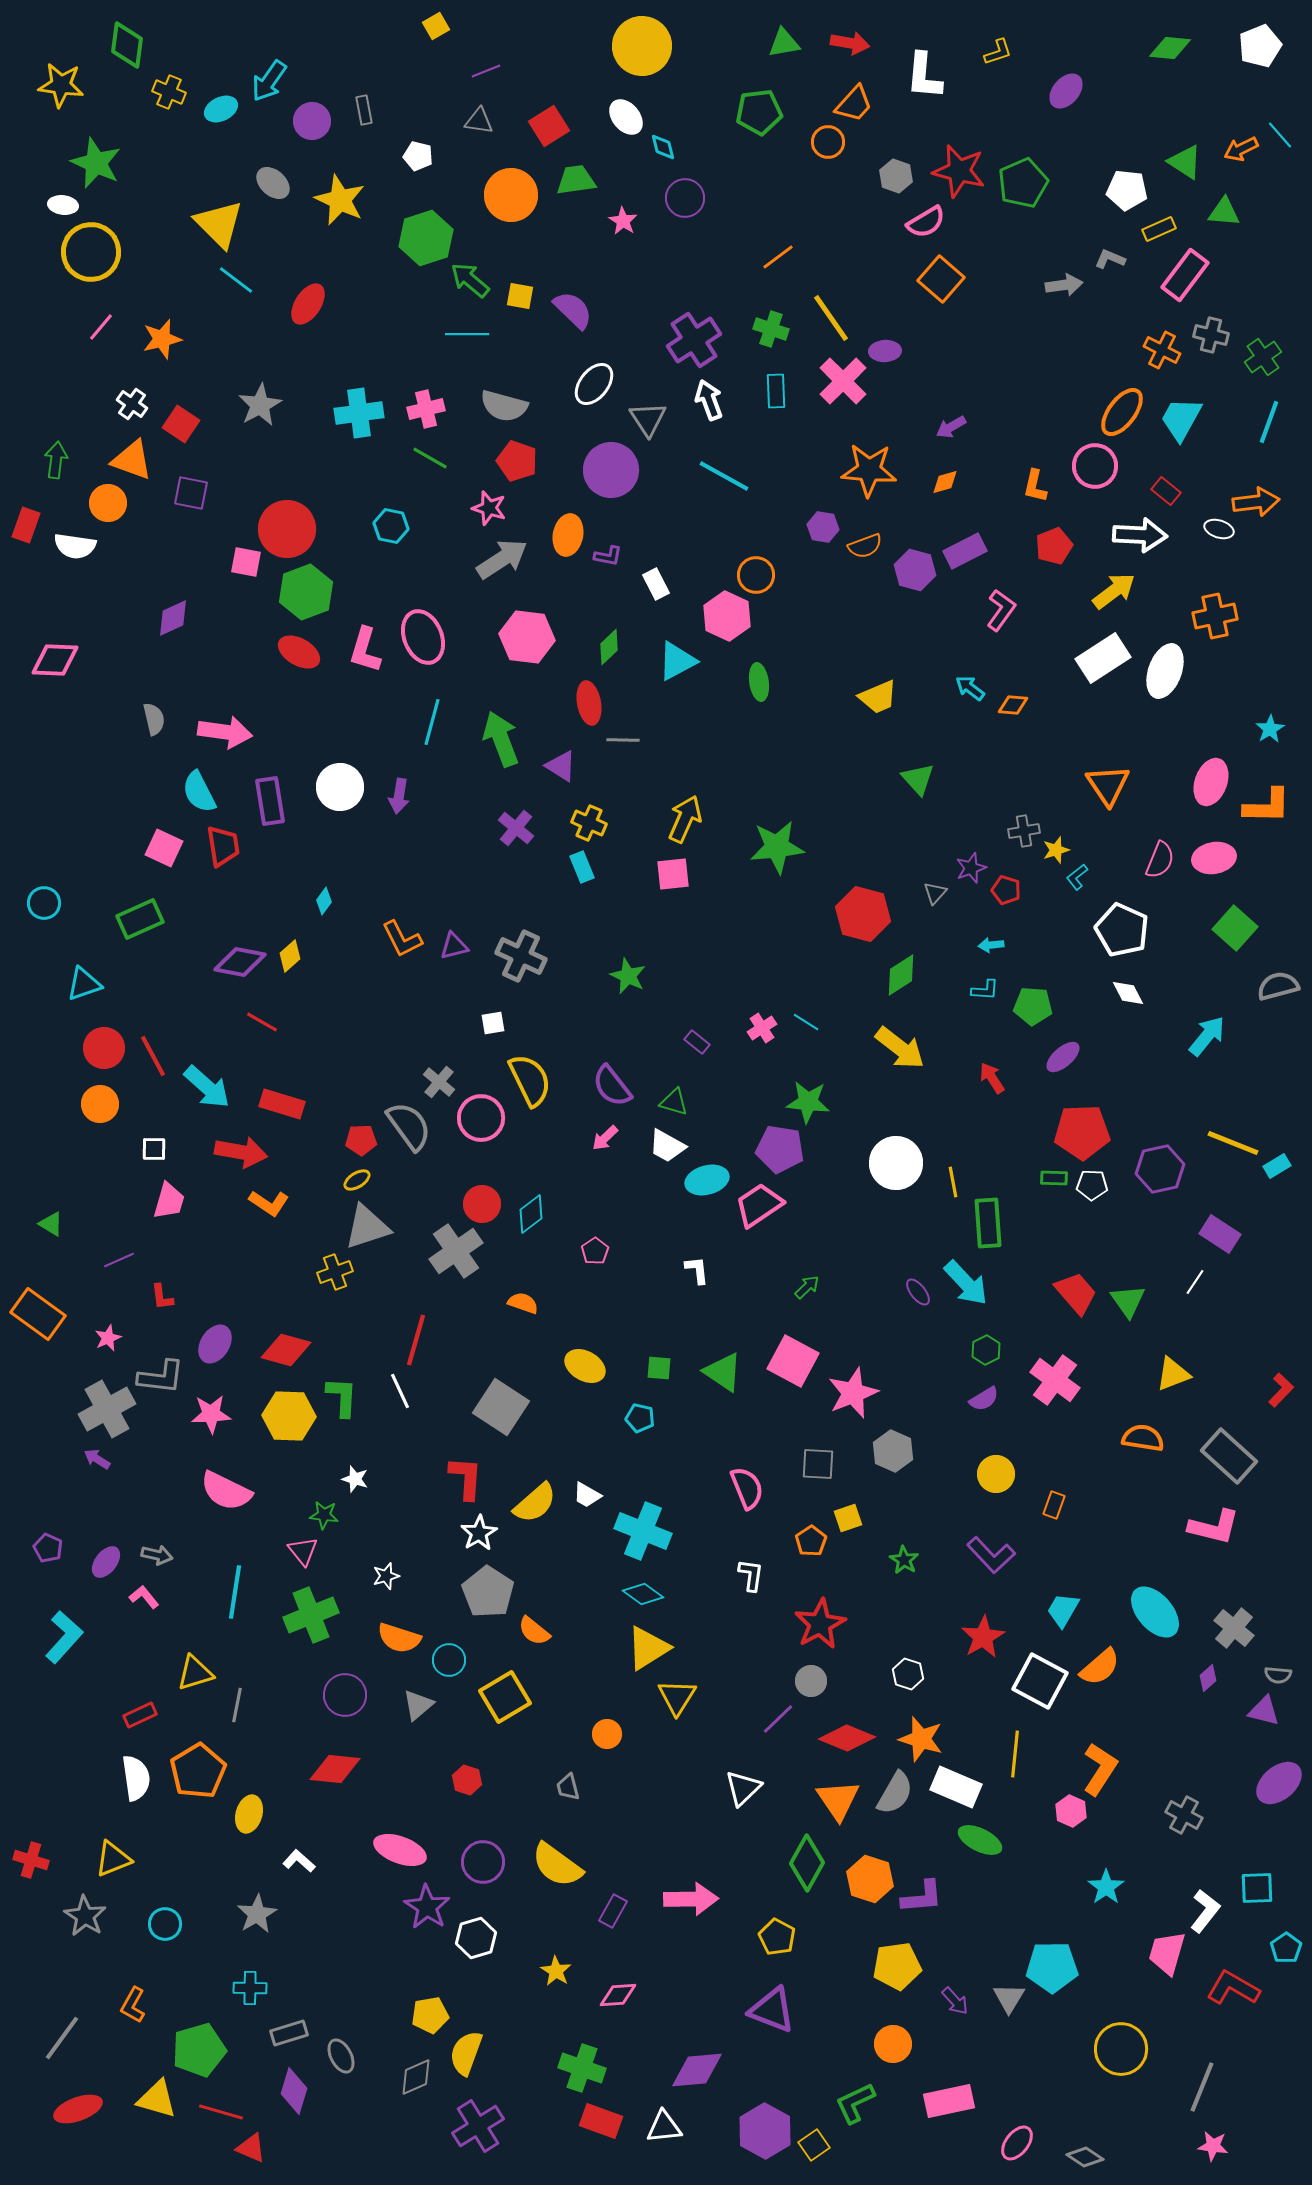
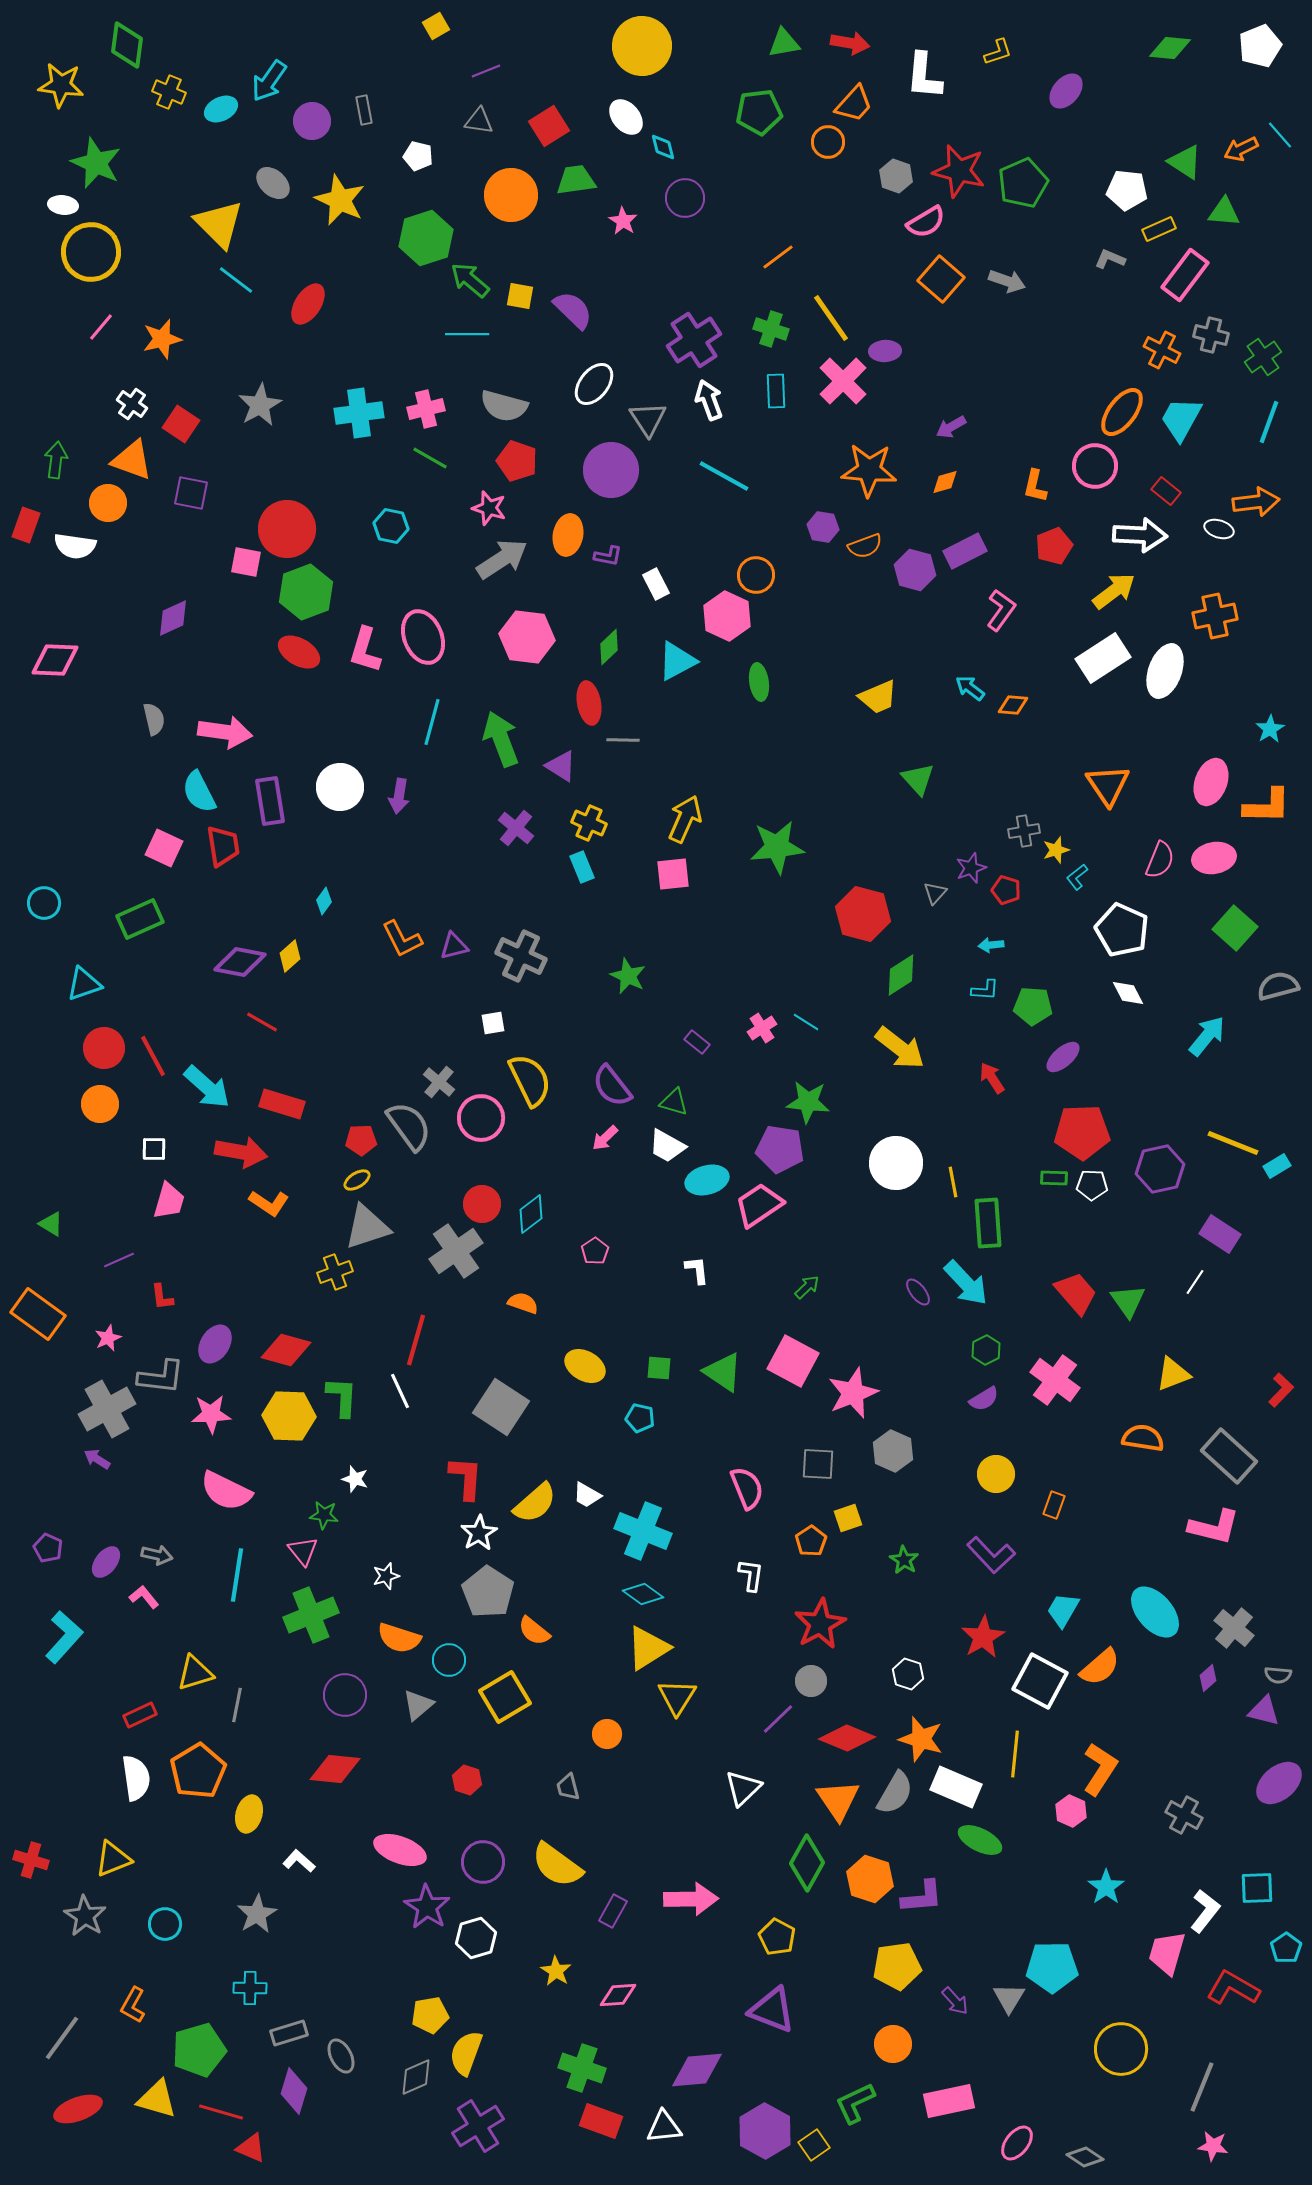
gray arrow at (1064, 285): moved 57 px left, 4 px up; rotated 27 degrees clockwise
cyan line at (235, 1592): moved 2 px right, 17 px up
